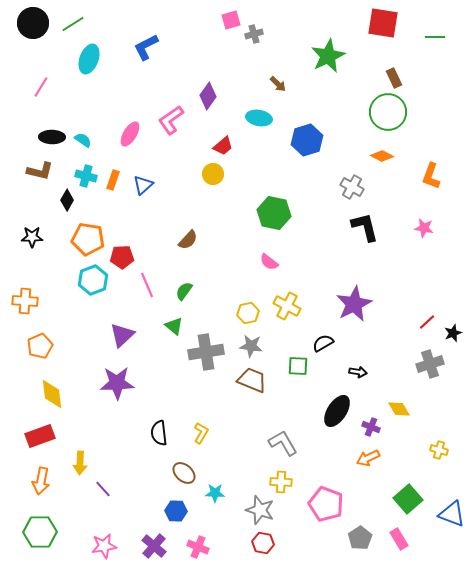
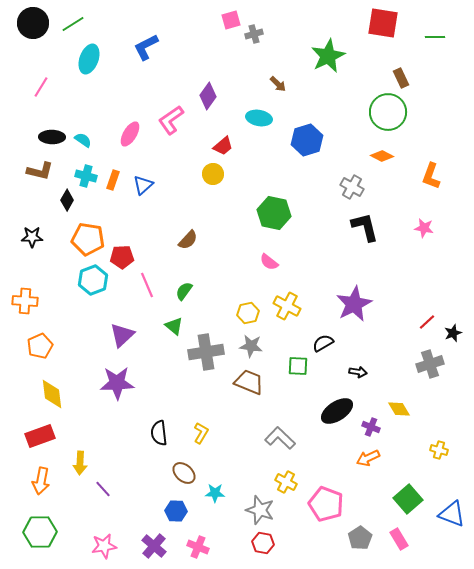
brown rectangle at (394, 78): moved 7 px right
brown trapezoid at (252, 380): moved 3 px left, 2 px down
black ellipse at (337, 411): rotated 24 degrees clockwise
gray L-shape at (283, 443): moved 3 px left, 5 px up; rotated 16 degrees counterclockwise
yellow cross at (281, 482): moved 5 px right; rotated 25 degrees clockwise
